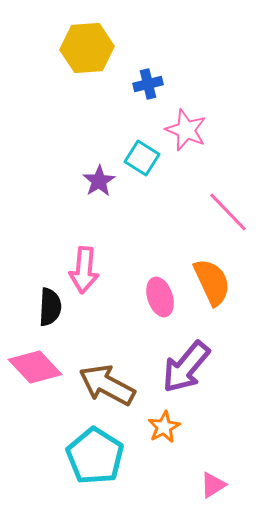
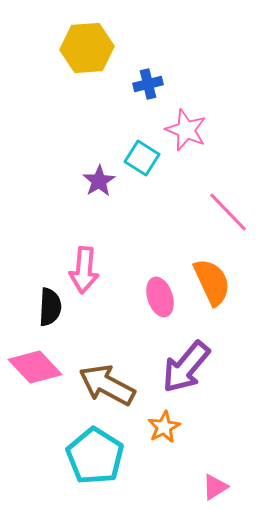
pink triangle: moved 2 px right, 2 px down
